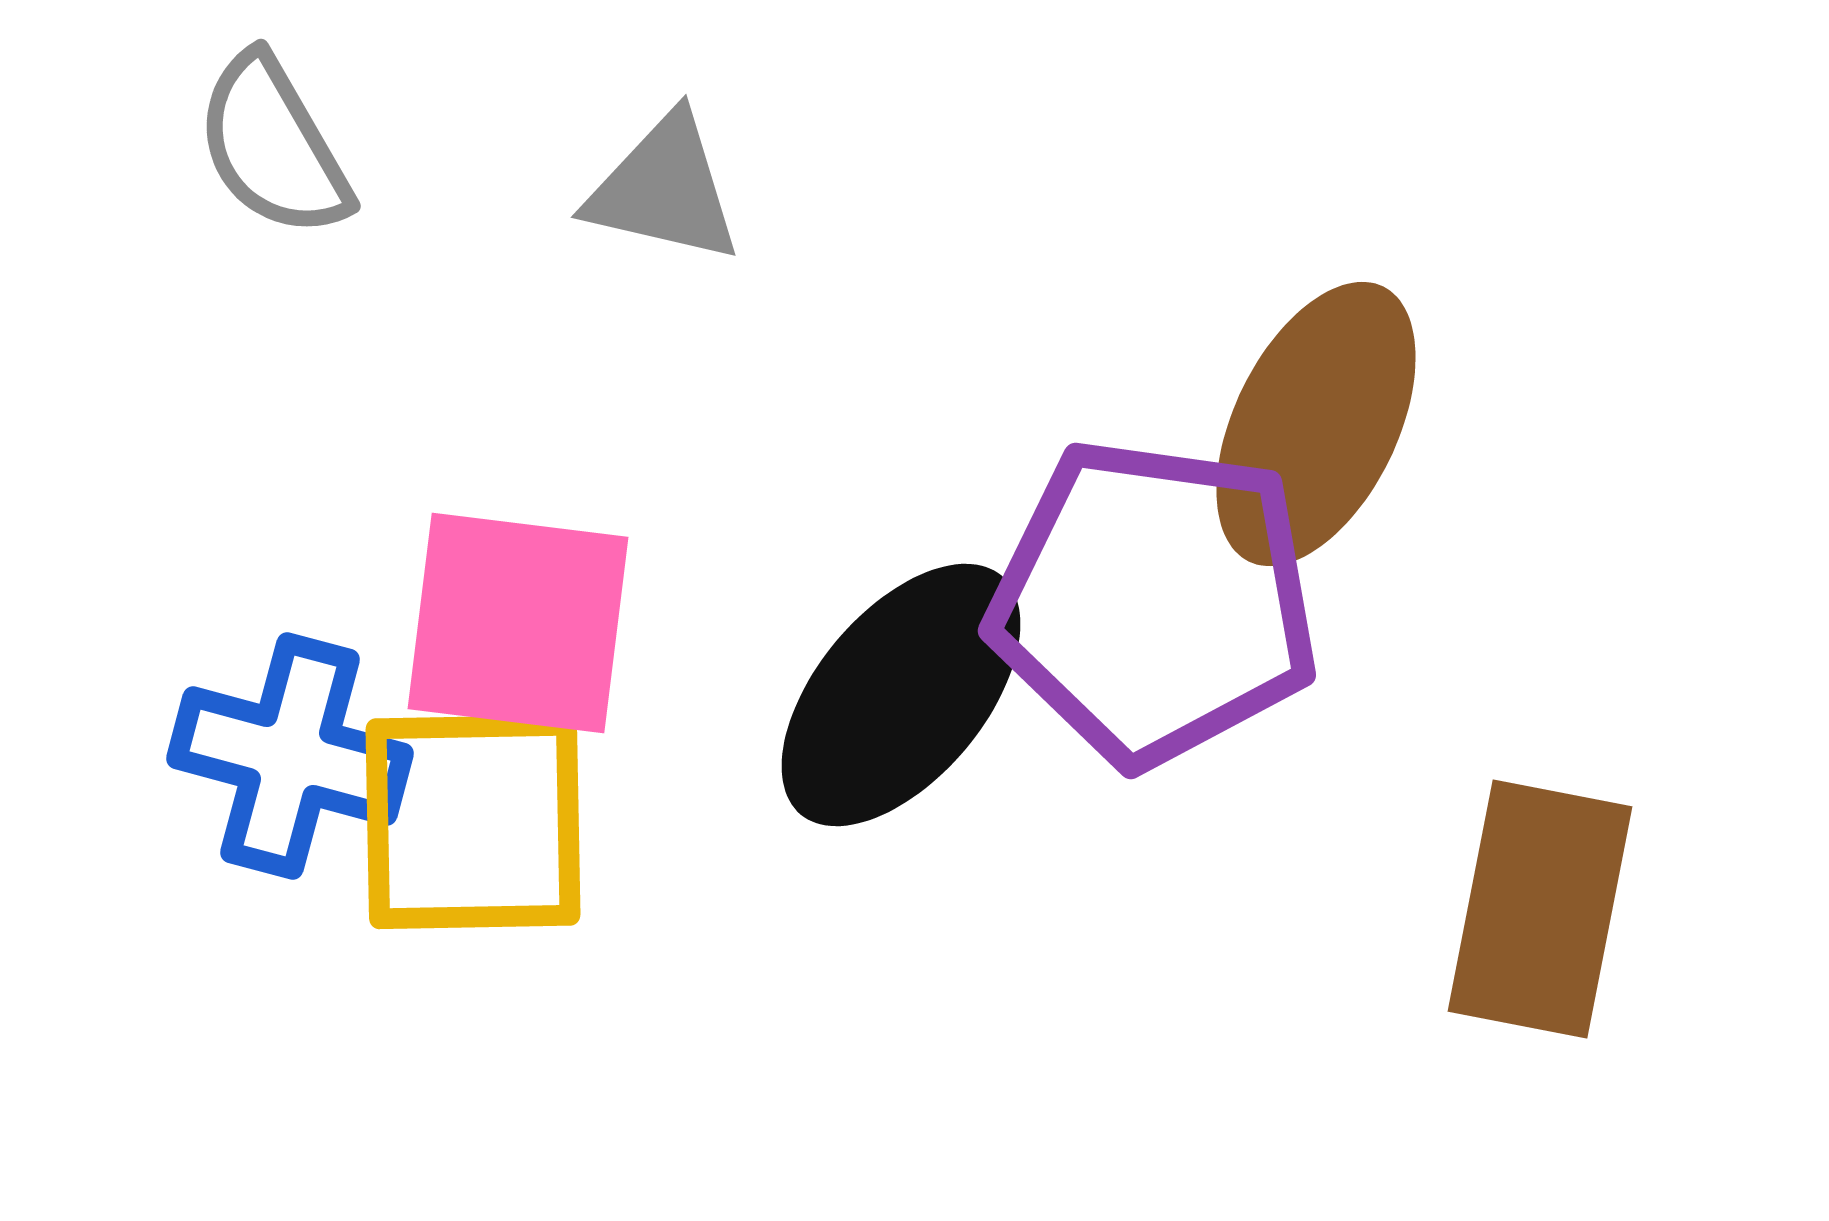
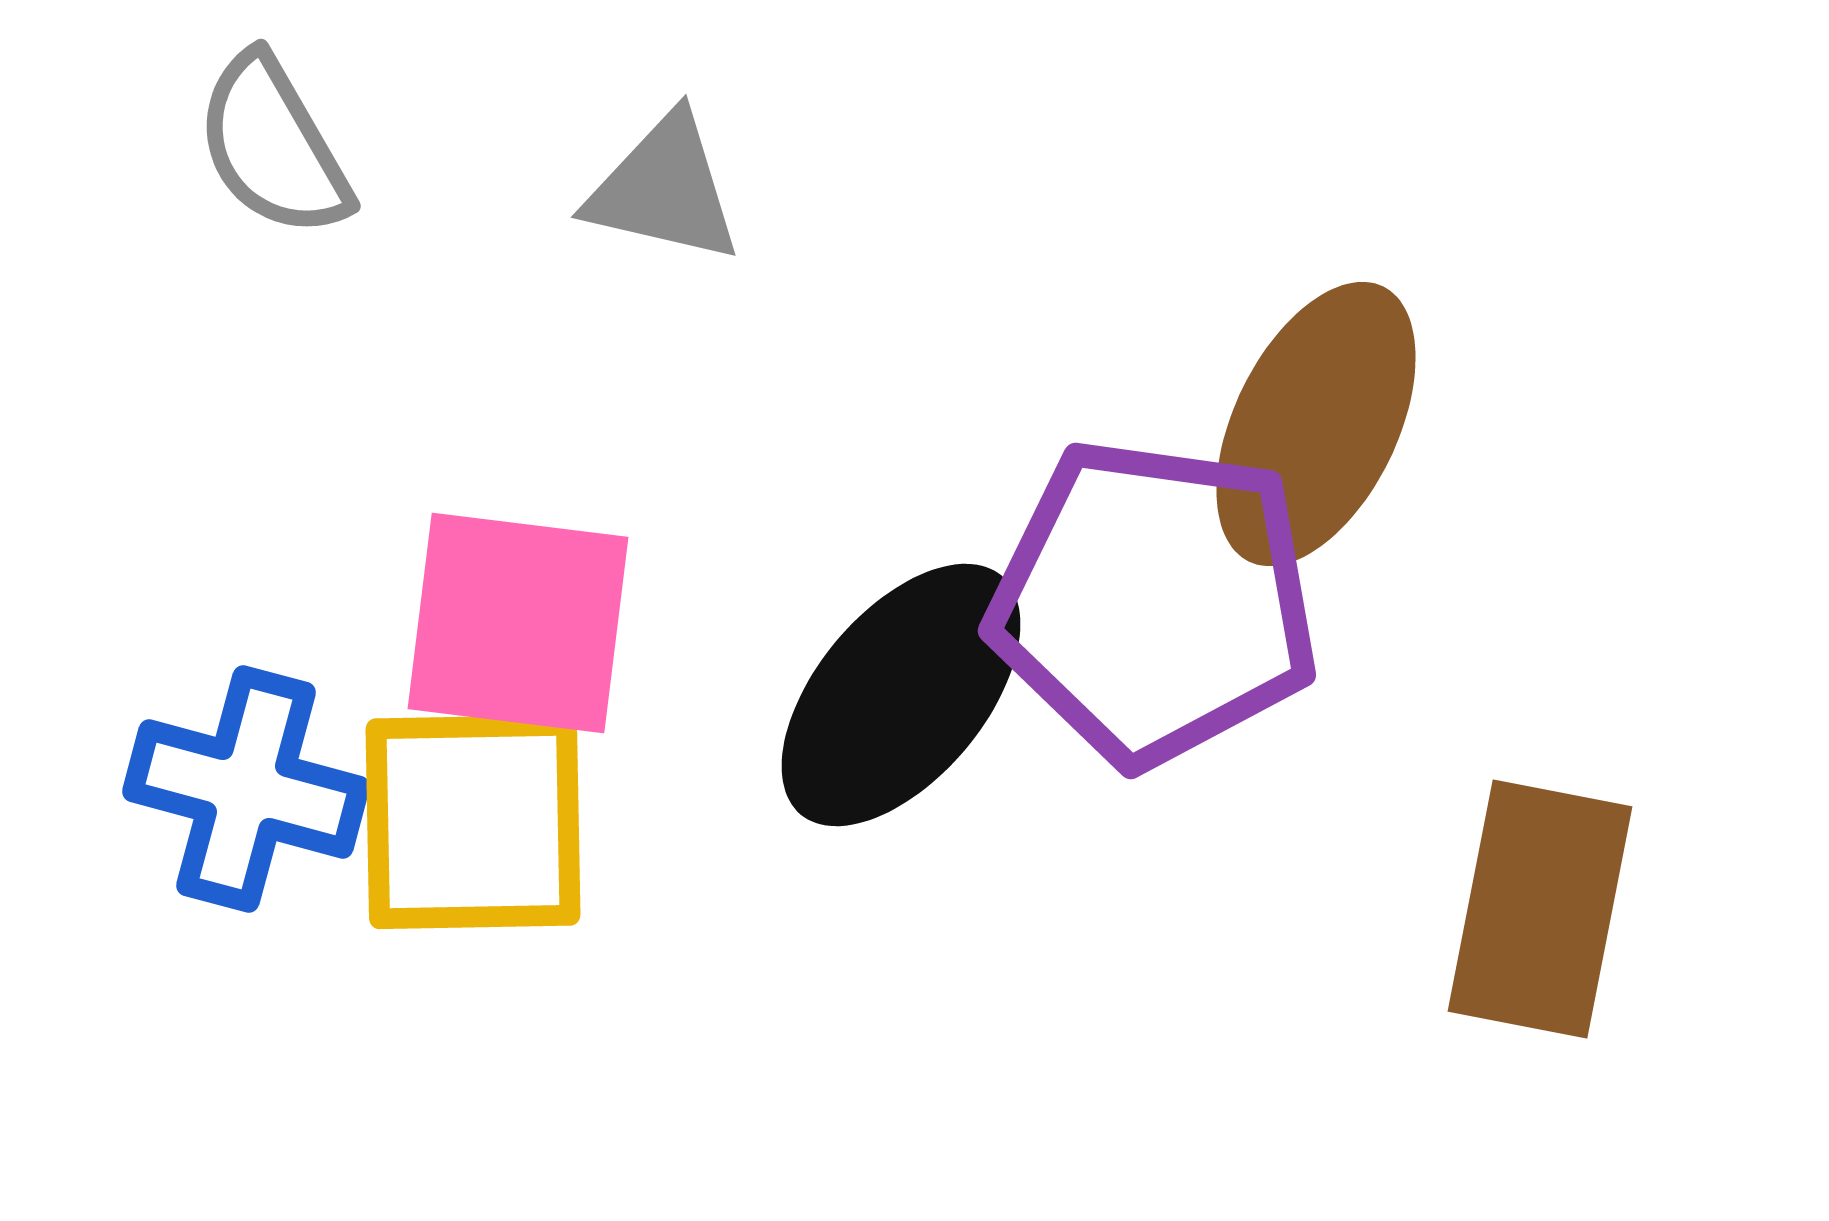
blue cross: moved 44 px left, 33 px down
